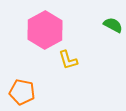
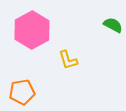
pink hexagon: moved 13 px left
orange pentagon: rotated 20 degrees counterclockwise
